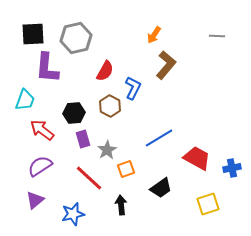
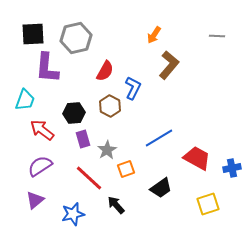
brown L-shape: moved 3 px right
black arrow: moved 5 px left; rotated 36 degrees counterclockwise
